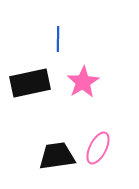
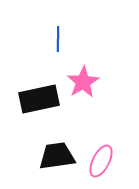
black rectangle: moved 9 px right, 16 px down
pink ellipse: moved 3 px right, 13 px down
